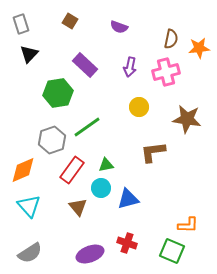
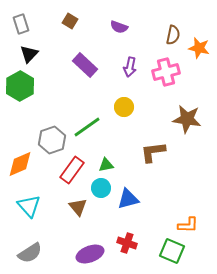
brown semicircle: moved 2 px right, 4 px up
orange star: rotated 20 degrees clockwise
green hexagon: moved 38 px left, 7 px up; rotated 20 degrees counterclockwise
yellow circle: moved 15 px left
orange diamond: moved 3 px left, 6 px up
